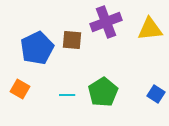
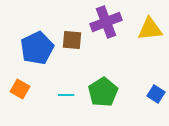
cyan line: moved 1 px left
